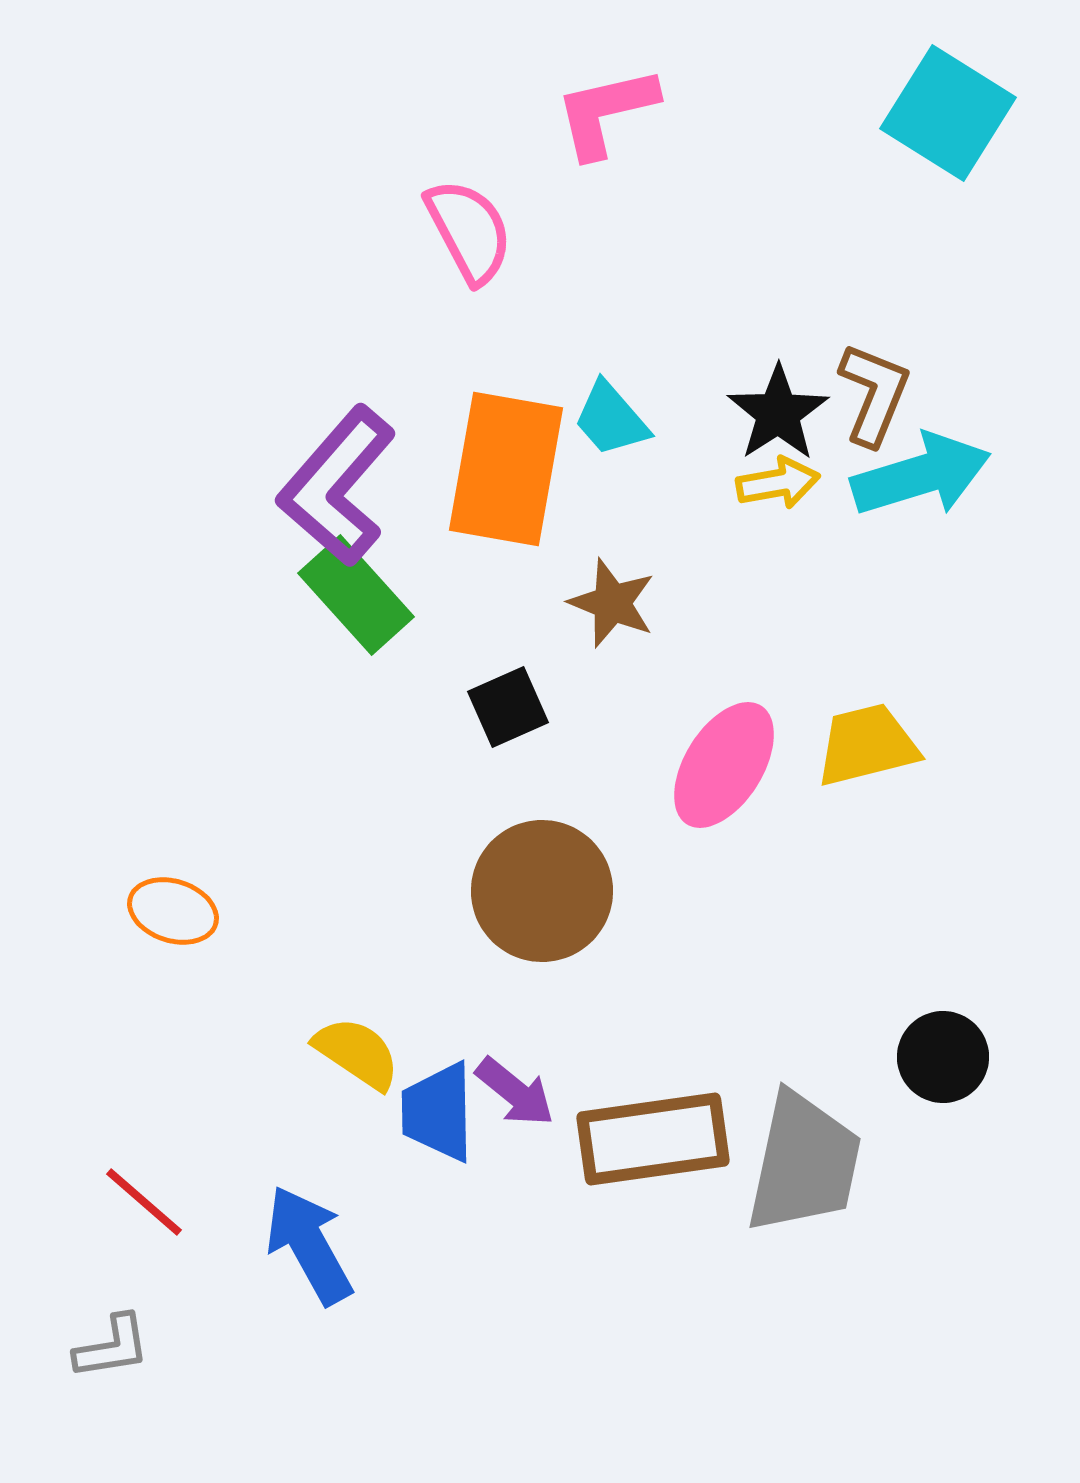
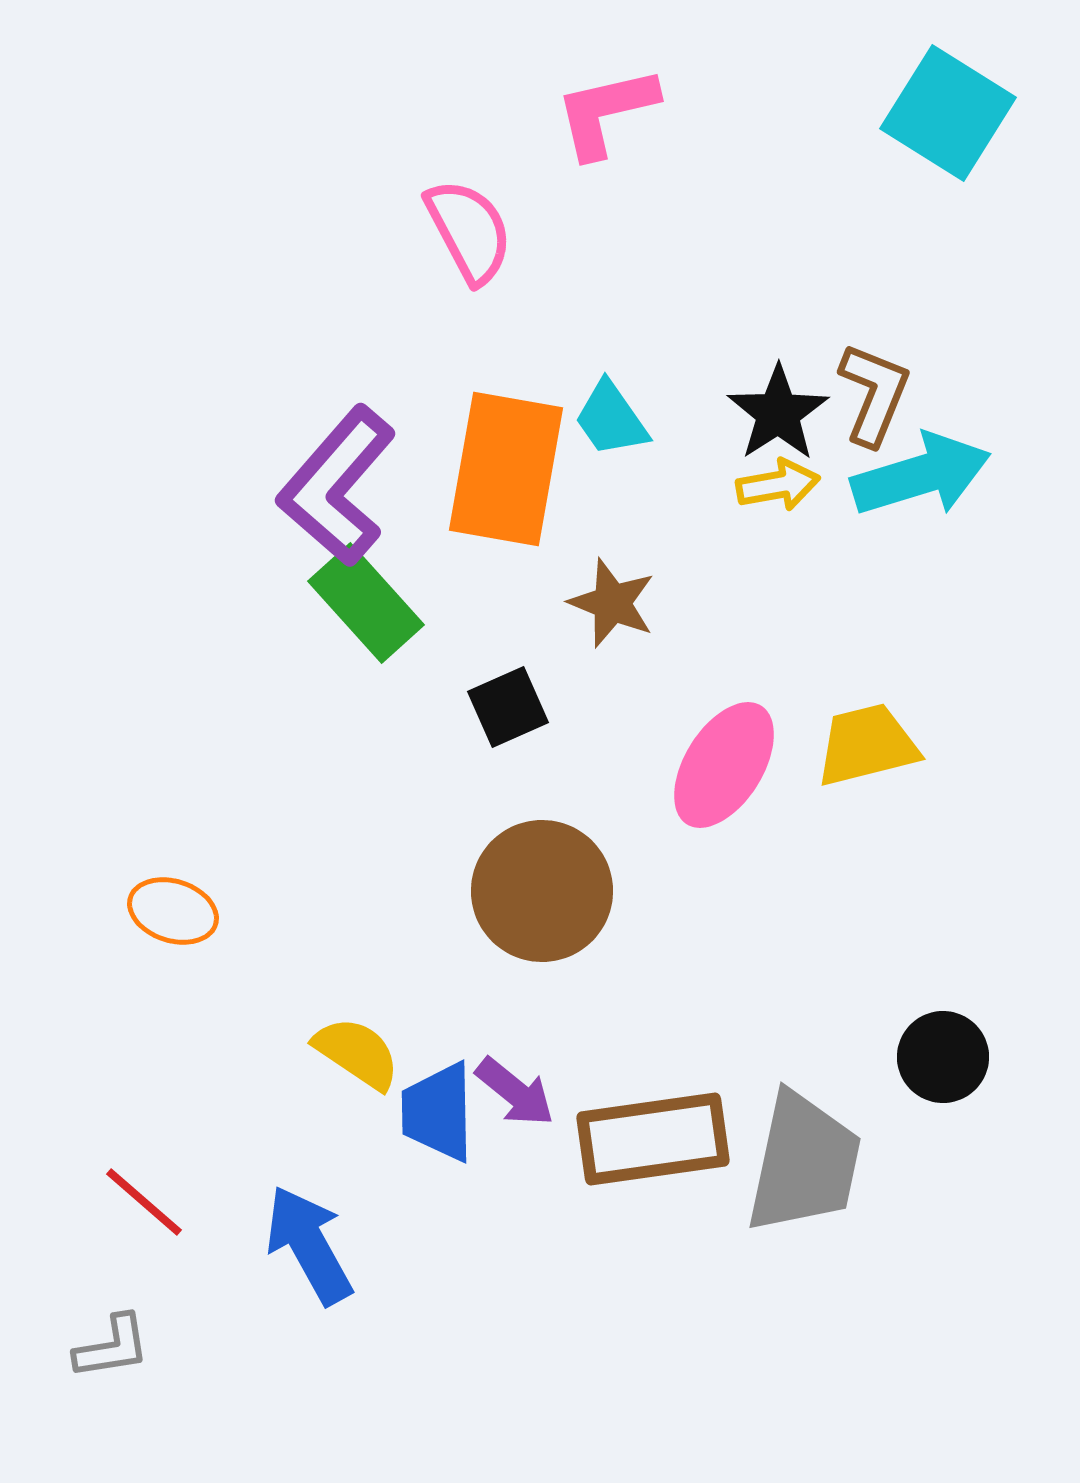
cyan trapezoid: rotated 6 degrees clockwise
yellow arrow: moved 2 px down
green rectangle: moved 10 px right, 8 px down
